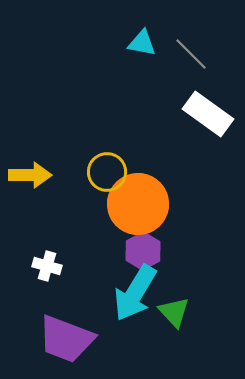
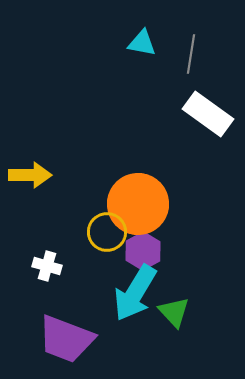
gray line: rotated 54 degrees clockwise
yellow circle: moved 60 px down
